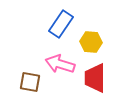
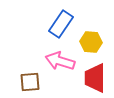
pink arrow: moved 3 px up
brown square: rotated 15 degrees counterclockwise
